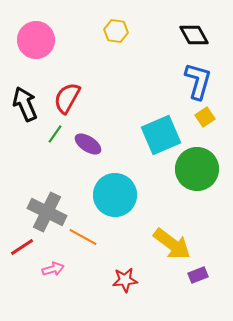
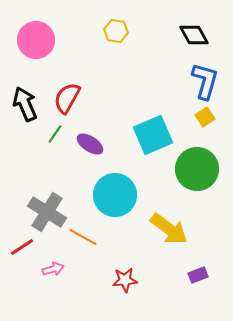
blue L-shape: moved 7 px right
cyan square: moved 8 px left
purple ellipse: moved 2 px right
gray cross: rotated 6 degrees clockwise
yellow arrow: moved 3 px left, 15 px up
